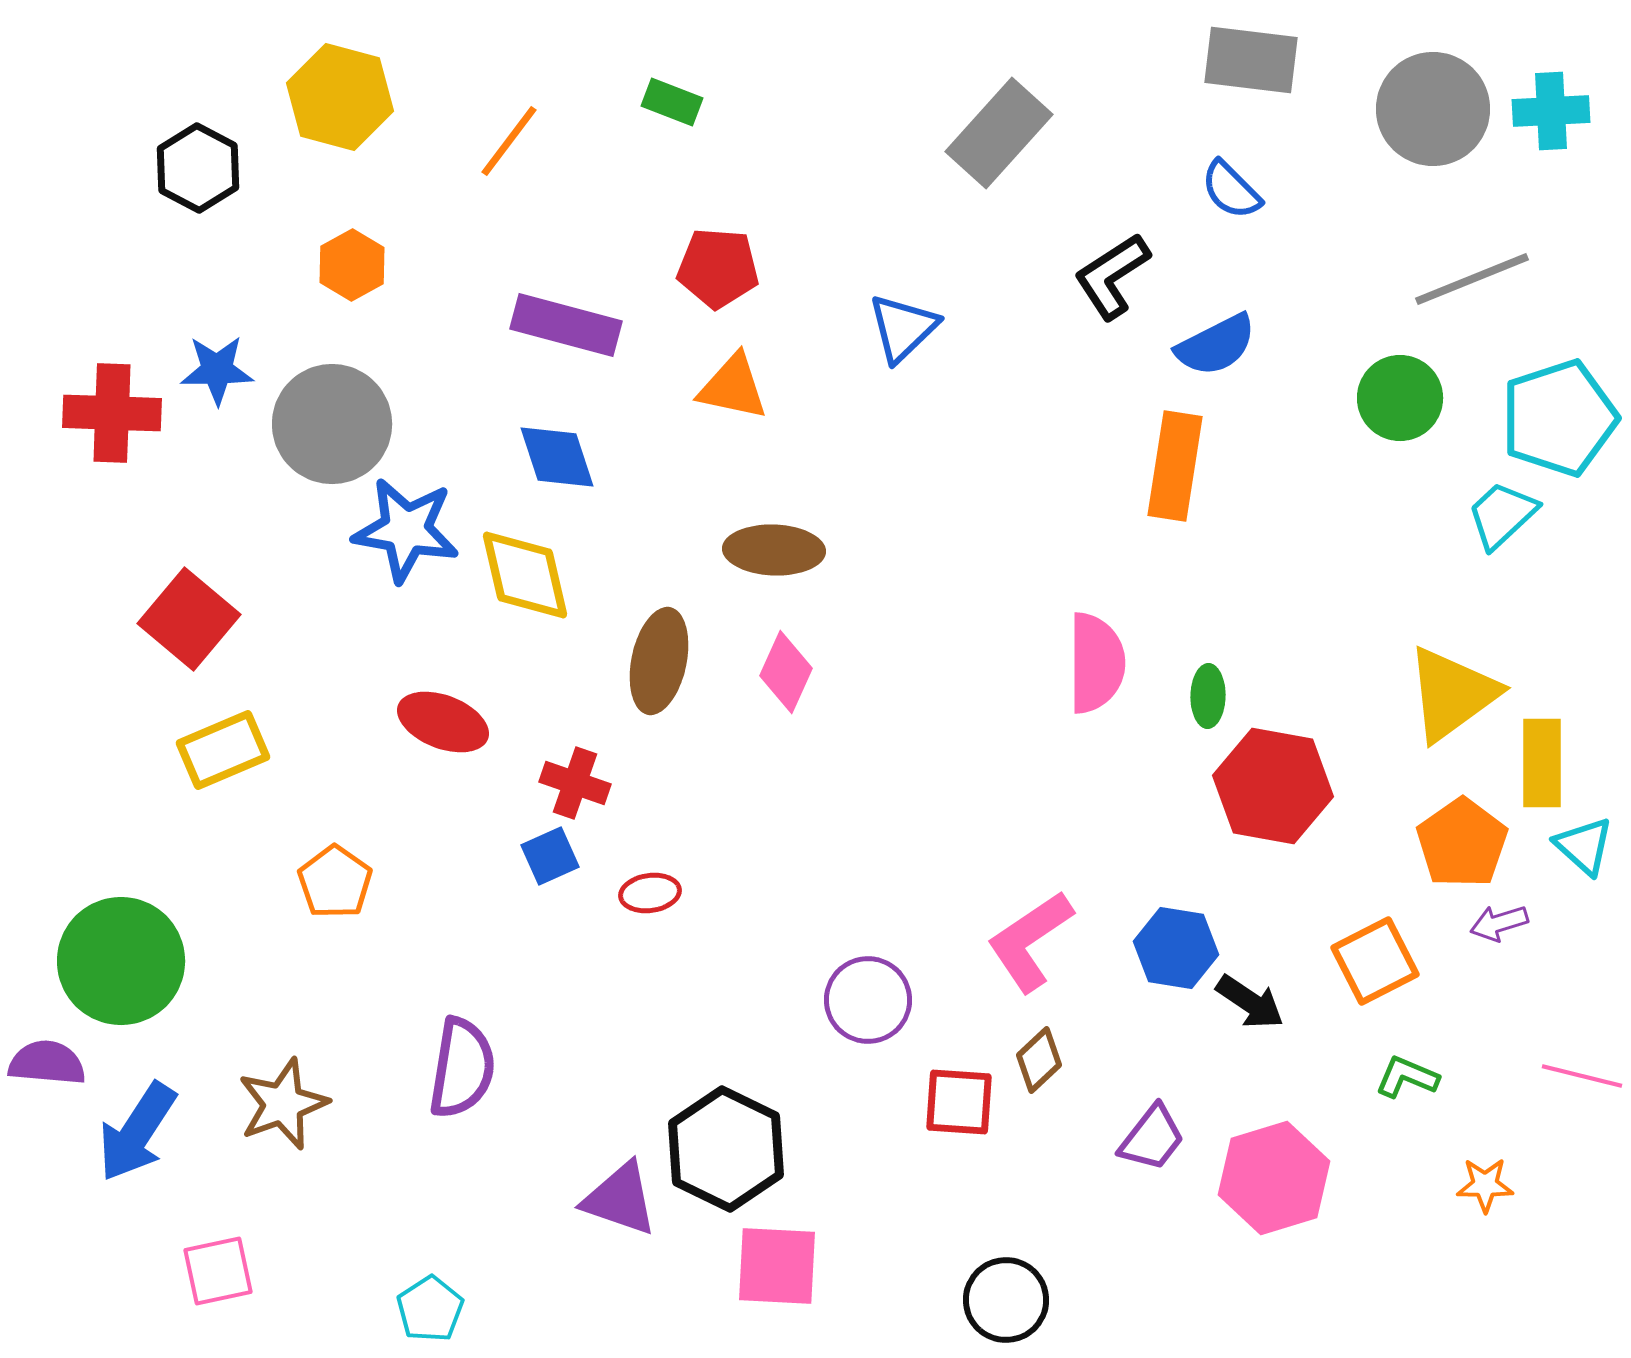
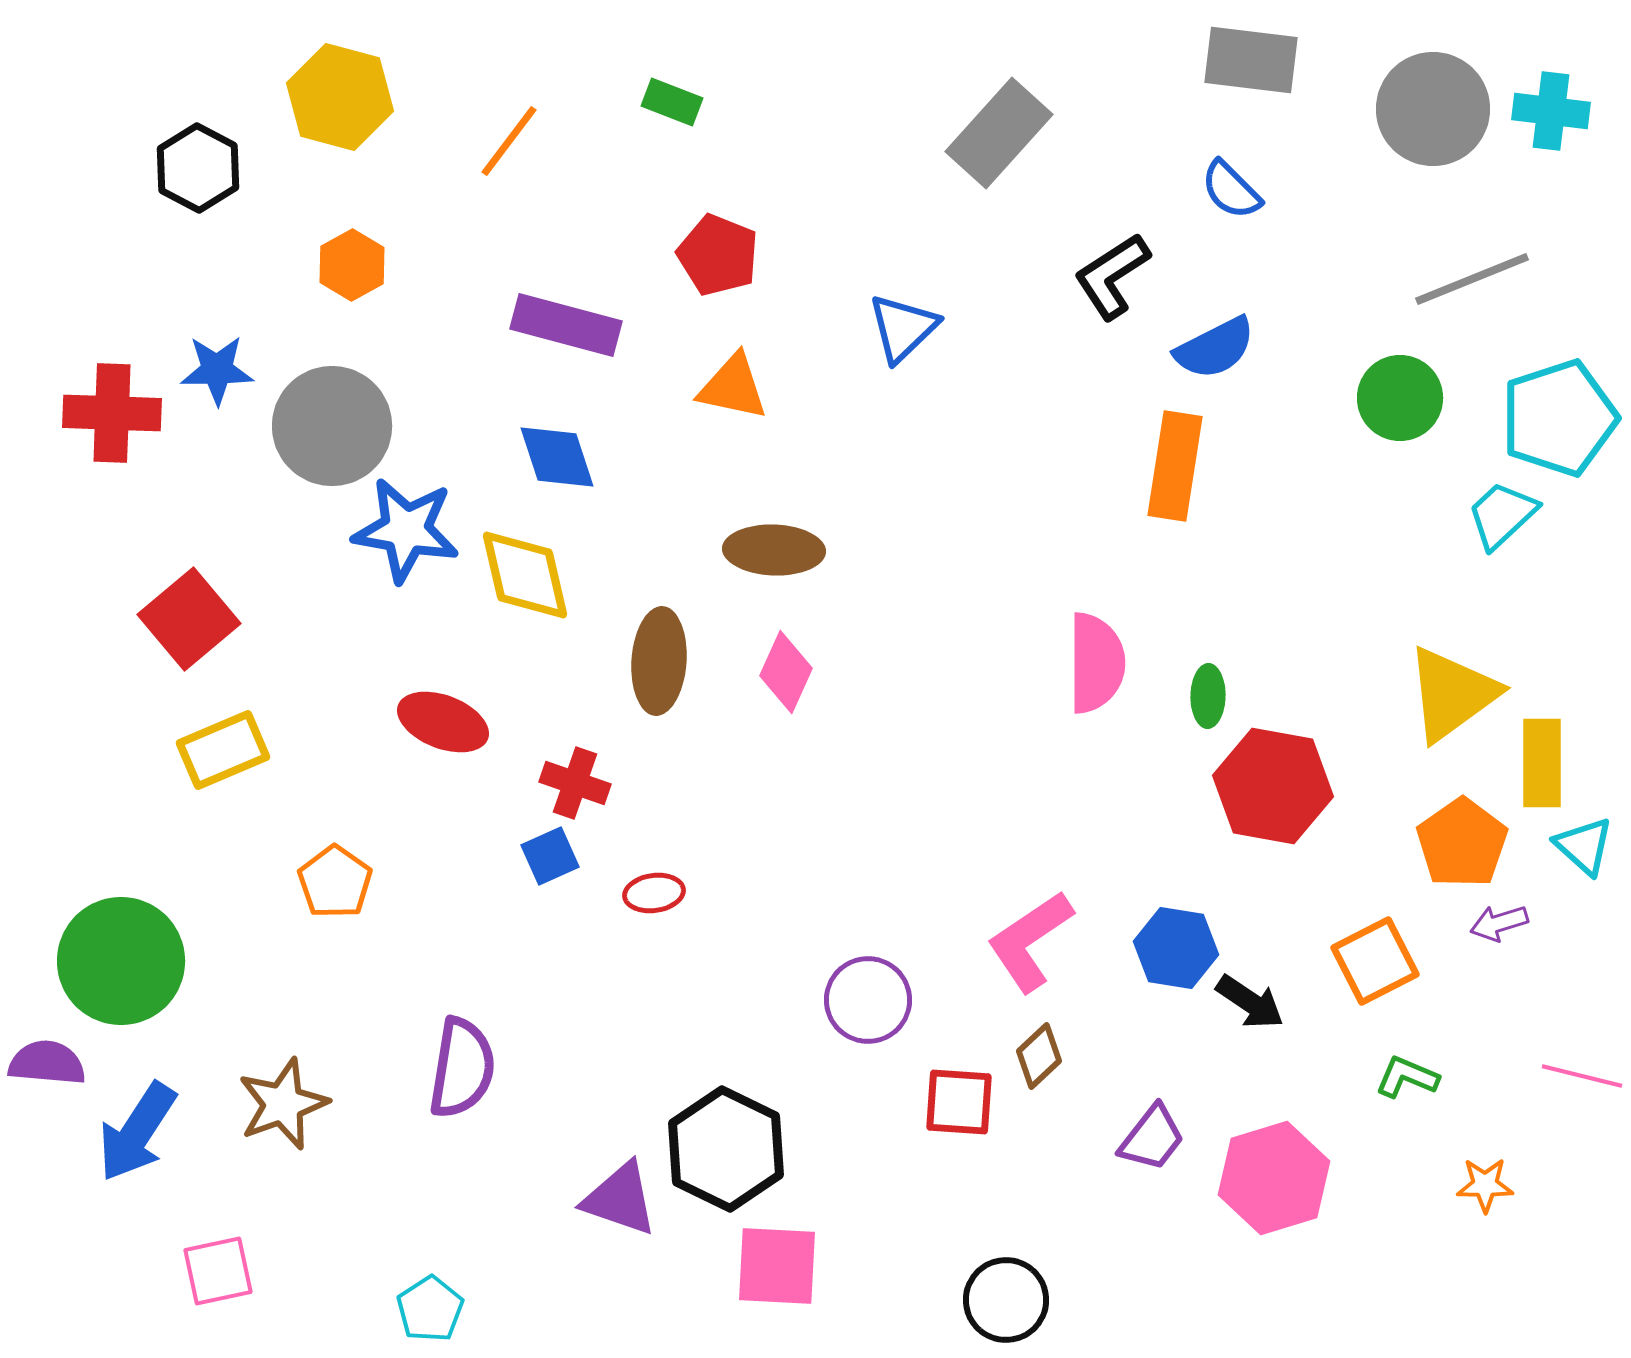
cyan cross at (1551, 111): rotated 10 degrees clockwise
red pentagon at (718, 268): moved 13 px up; rotated 18 degrees clockwise
blue semicircle at (1216, 345): moved 1 px left, 3 px down
gray circle at (332, 424): moved 2 px down
red square at (189, 619): rotated 10 degrees clockwise
brown ellipse at (659, 661): rotated 8 degrees counterclockwise
red ellipse at (650, 893): moved 4 px right
brown diamond at (1039, 1060): moved 4 px up
